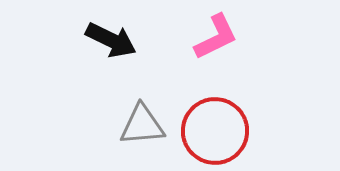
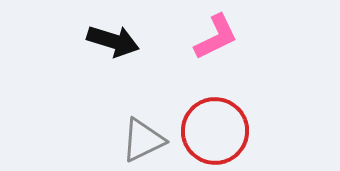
black arrow: moved 2 px right, 1 px down; rotated 9 degrees counterclockwise
gray triangle: moved 1 px right, 15 px down; rotated 21 degrees counterclockwise
